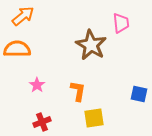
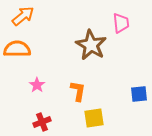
blue square: rotated 18 degrees counterclockwise
